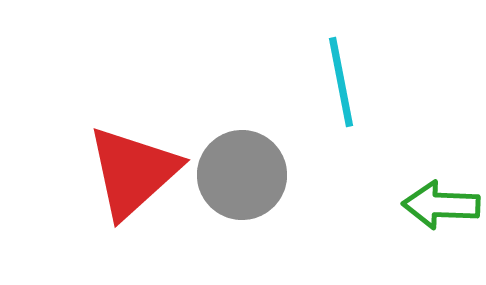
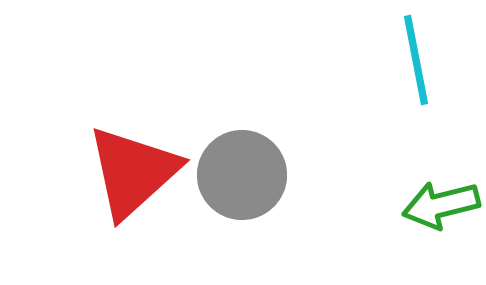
cyan line: moved 75 px right, 22 px up
green arrow: rotated 16 degrees counterclockwise
